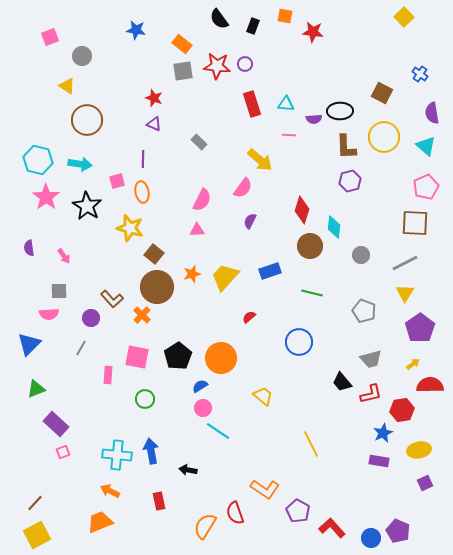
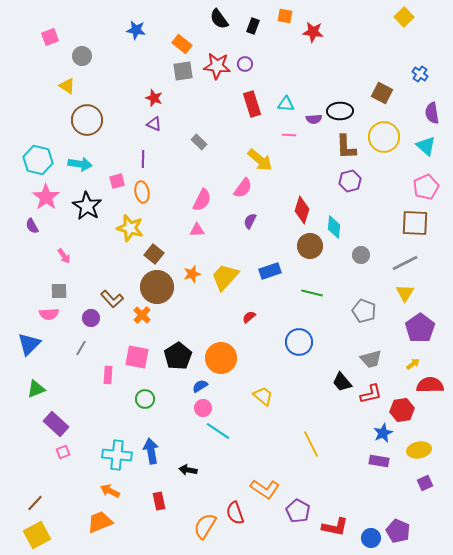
purple semicircle at (29, 248): moved 3 px right, 22 px up; rotated 21 degrees counterclockwise
red L-shape at (332, 528): moved 3 px right, 1 px up; rotated 144 degrees clockwise
